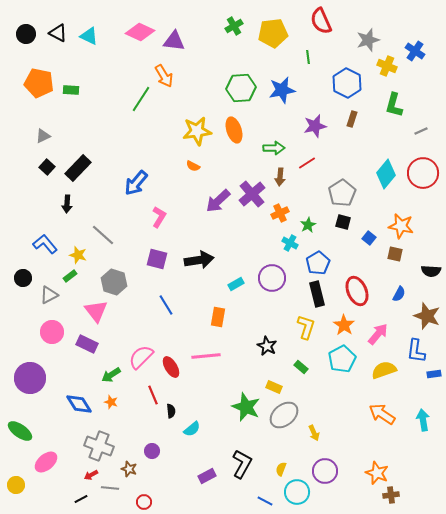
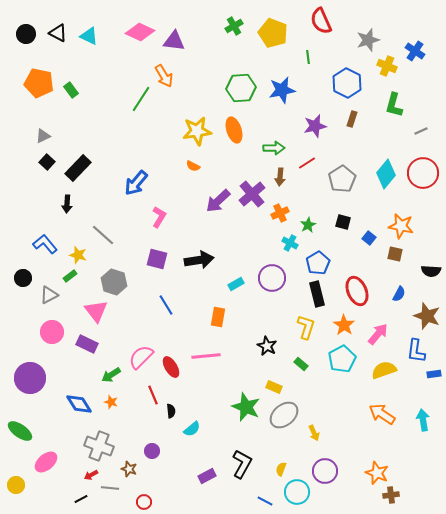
yellow pentagon at (273, 33): rotated 28 degrees clockwise
green rectangle at (71, 90): rotated 49 degrees clockwise
black square at (47, 167): moved 5 px up
gray pentagon at (342, 193): moved 14 px up
green rectangle at (301, 367): moved 3 px up
